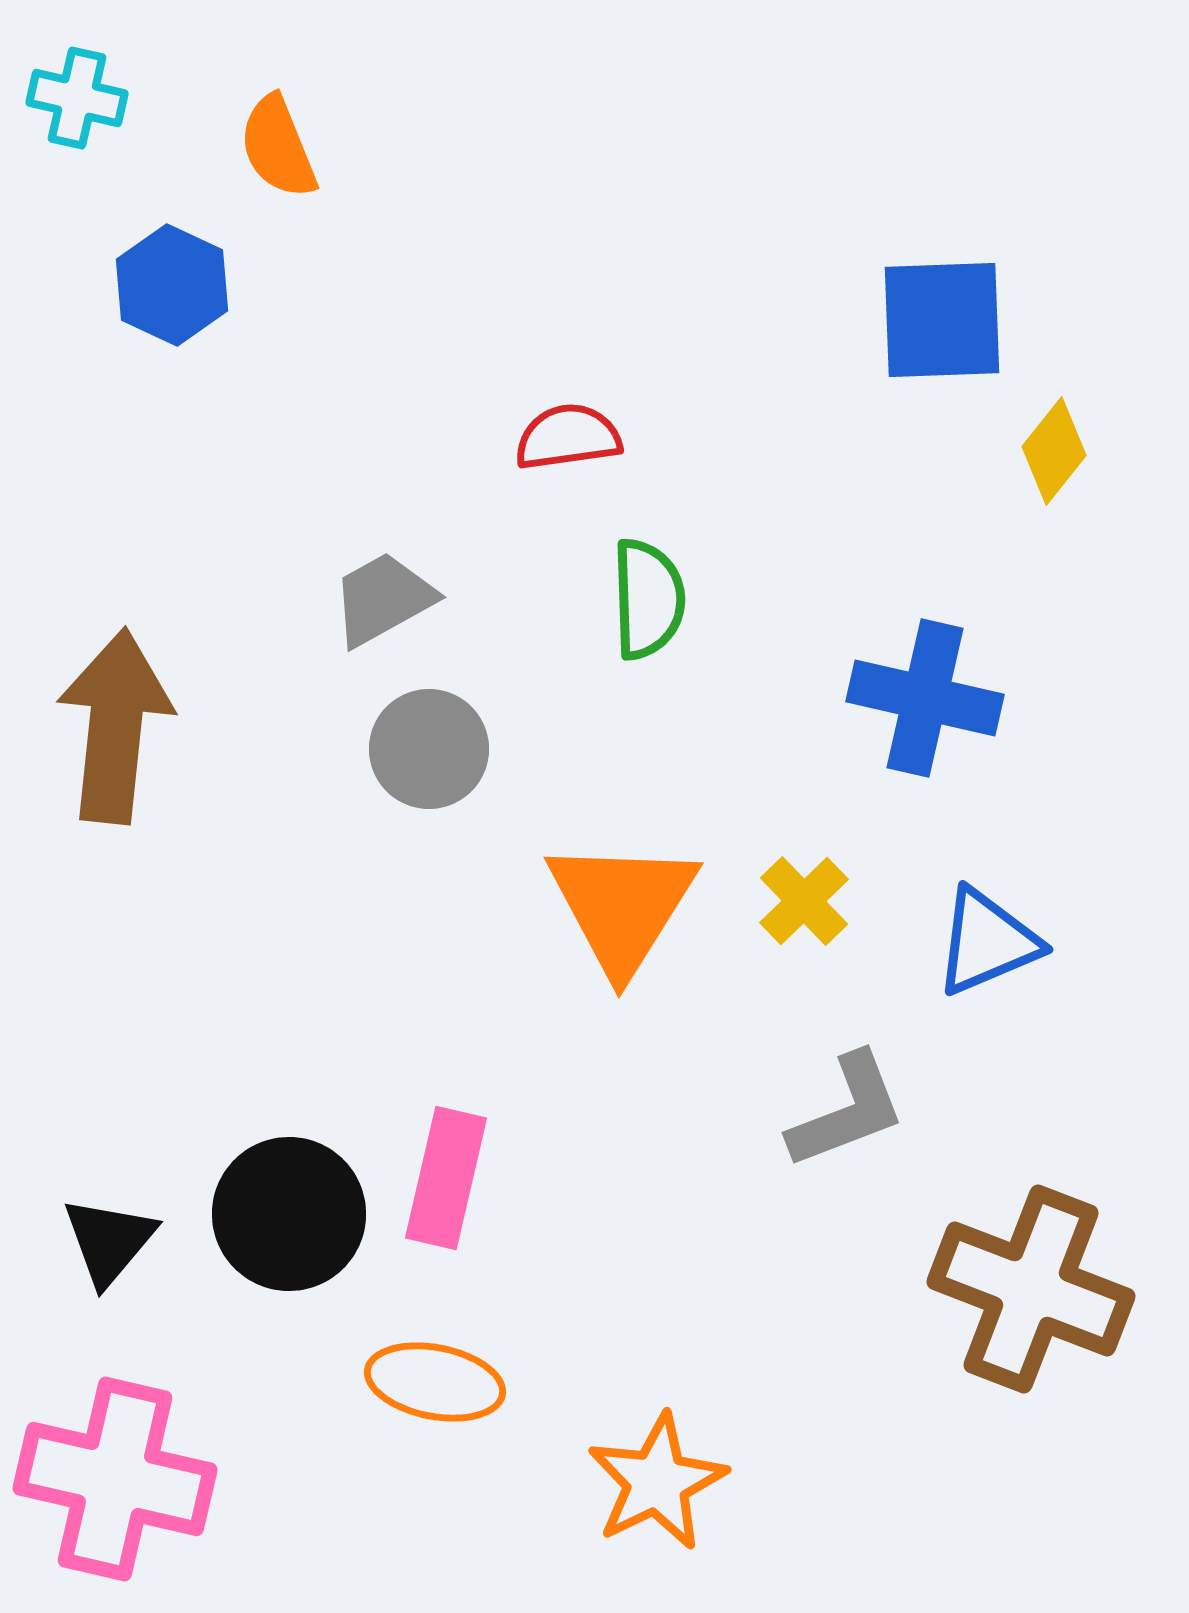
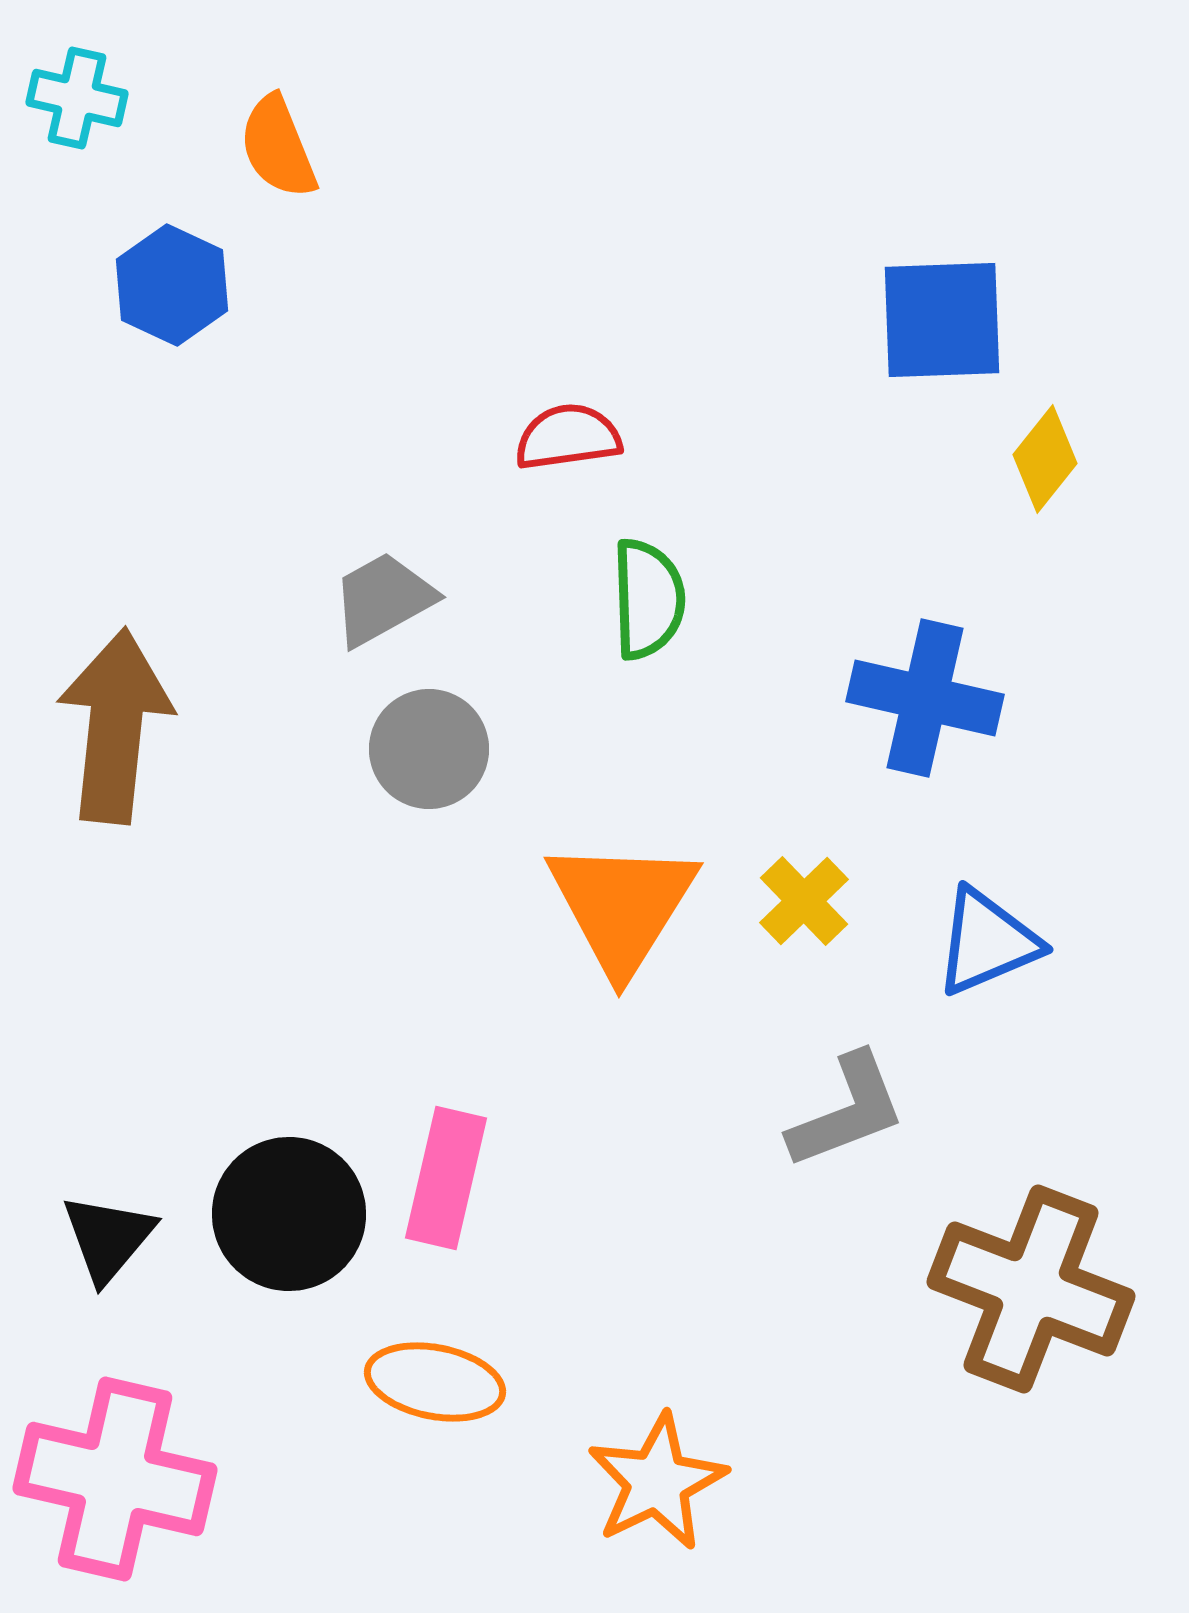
yellow diamond: moved 9 px left, 8 px down
black triangle: moved 1 px left, 3 px up
